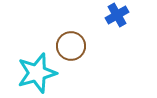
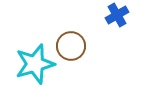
cyan star: moved 2 px left, 9 px up
